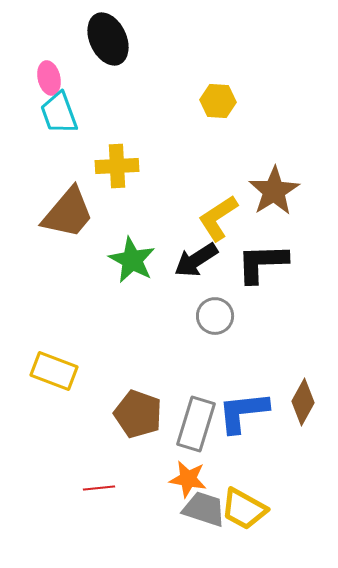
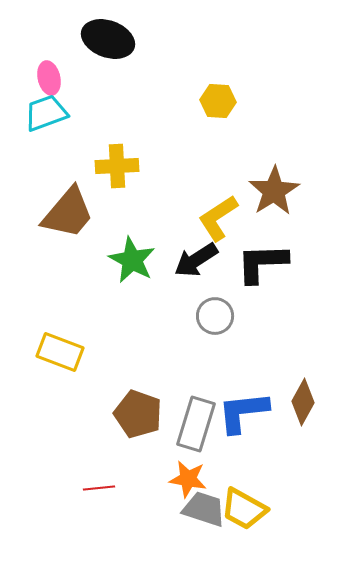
black ellipse: rotated 45 degrees counterclockwise
cyan trapezoid: moved 13 px left; rotated 90 degrees clockwise
yellow rectangle: moved 6 px right, 19 px up
